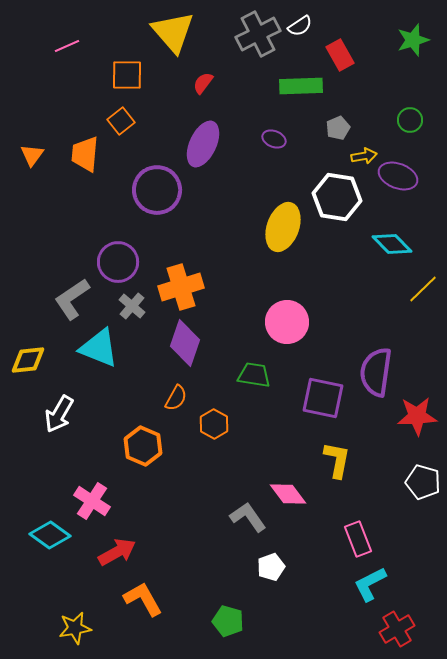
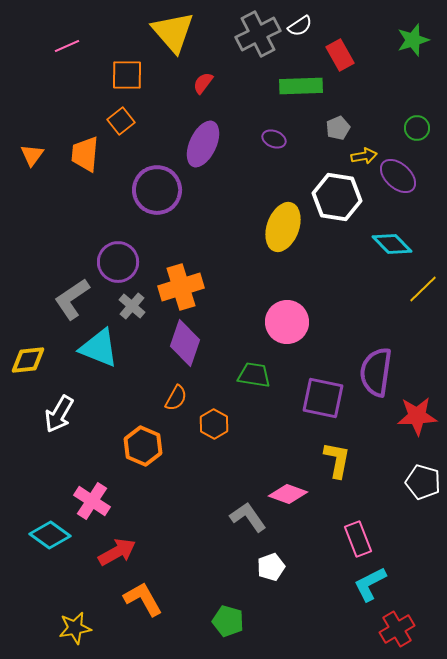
green circle at (410, 120): moved 7 px right, 8 px down
purple ellipse at (398, 176): rotated 21 degrees clockwise
pink diamond at (288, 494): rotated 33 degrees counterclockwise
